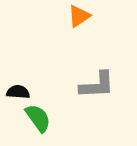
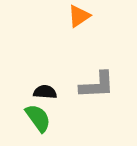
black semicircle: moved 27 px right
